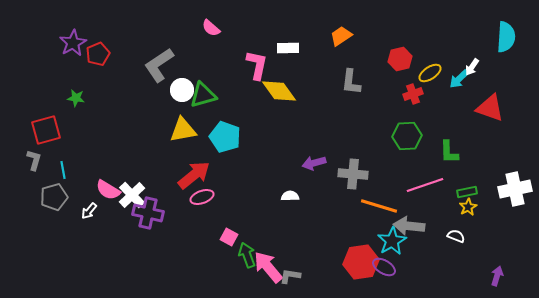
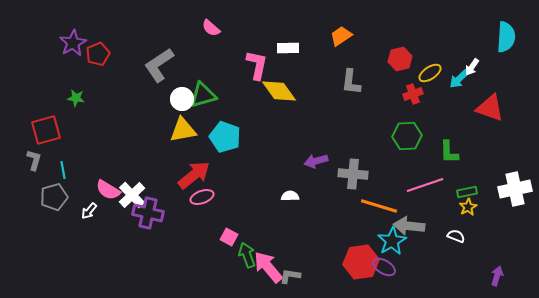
white circle at (182, 90): moved 9 px down
purple arrow at (314, 163): moved 2 px right, 2 px up
